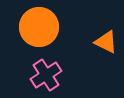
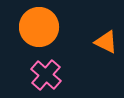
pink cross: rotated 16 degrees counterclockwise
